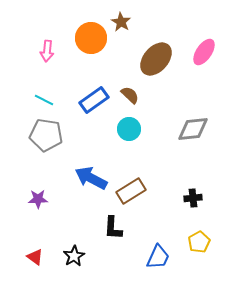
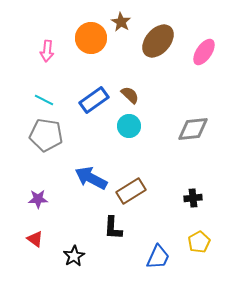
brown ellipse: moved 2 px right, 18 px up
cyan circle: moved 3 px up
red triangle: moved 18 px up
